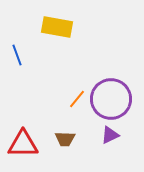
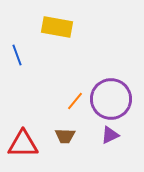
orange line: moved 2 px left, 2 px down
brown trapezoid: moved 3 px up
